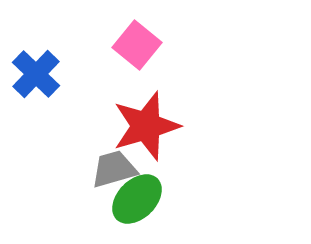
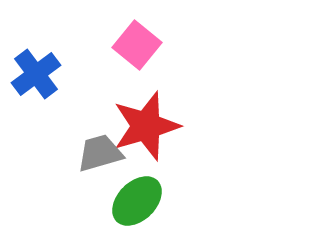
blue cross: rotated 9 degrees clockwise
gray trapezoid: moved 14 px left, 16 px up
green ellipse: moved 2 px down
